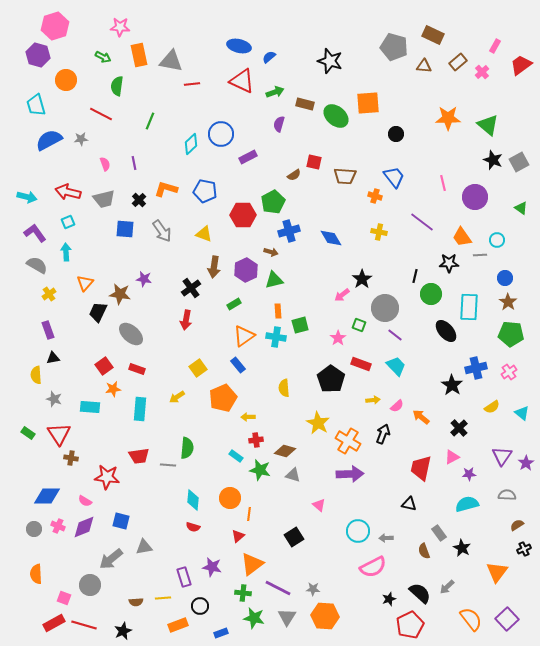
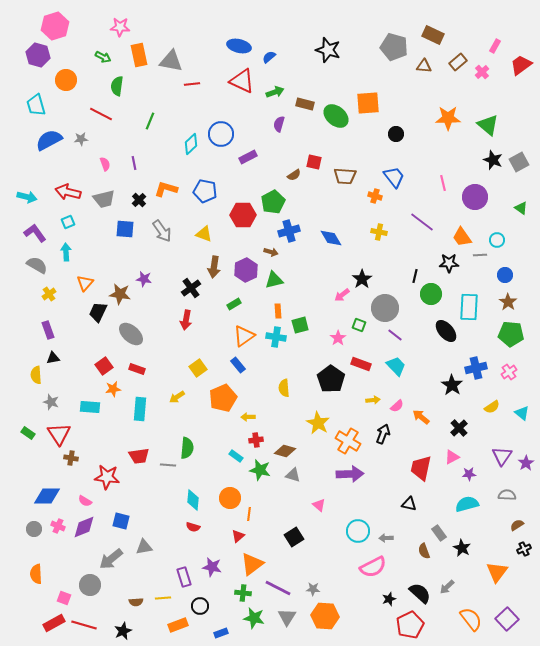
black star at (330, 61): moved 2 px left, 11 px up
blue circle at (505, 278): moved 3 px up
gray star at (54, 399): moved 3 px left, 3 px down
